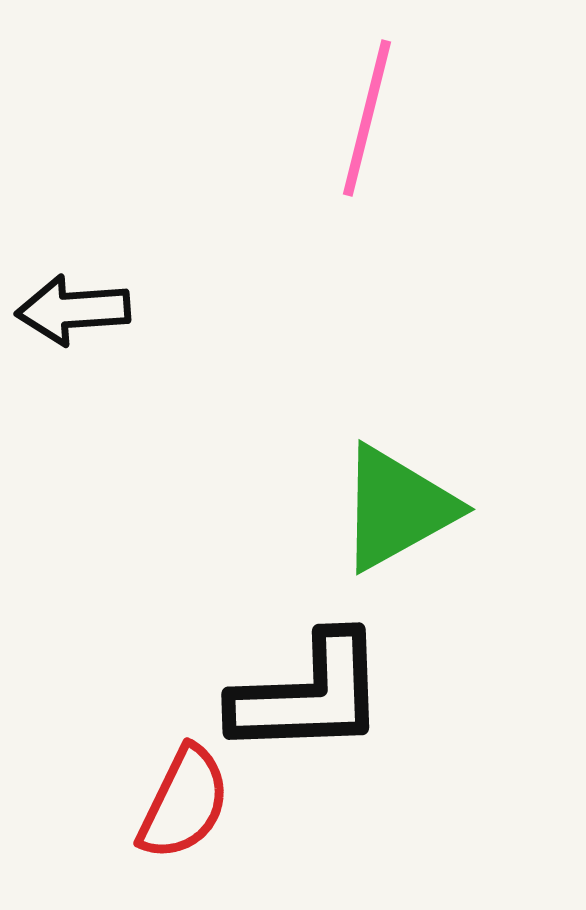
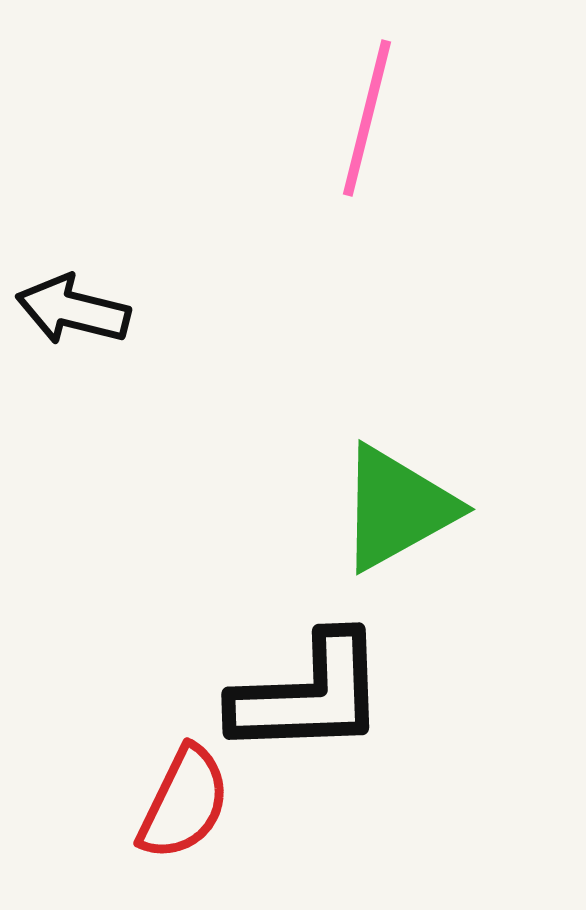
black arrow: rotated 18 degrees clockwise
